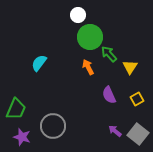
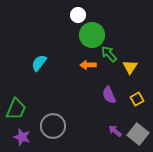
green circle: moved 2 px right, 2 px up
orange arrow: moved 2 px up; rotated 63 degrees counterclockwise
